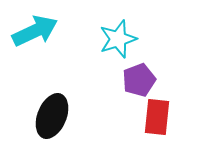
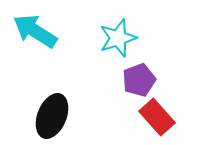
cyan arrow: rotated 123 degrees counterclockwise
cyan star: moved 1 px up
red rectangle: rotated 48 degrees counterclockwise
